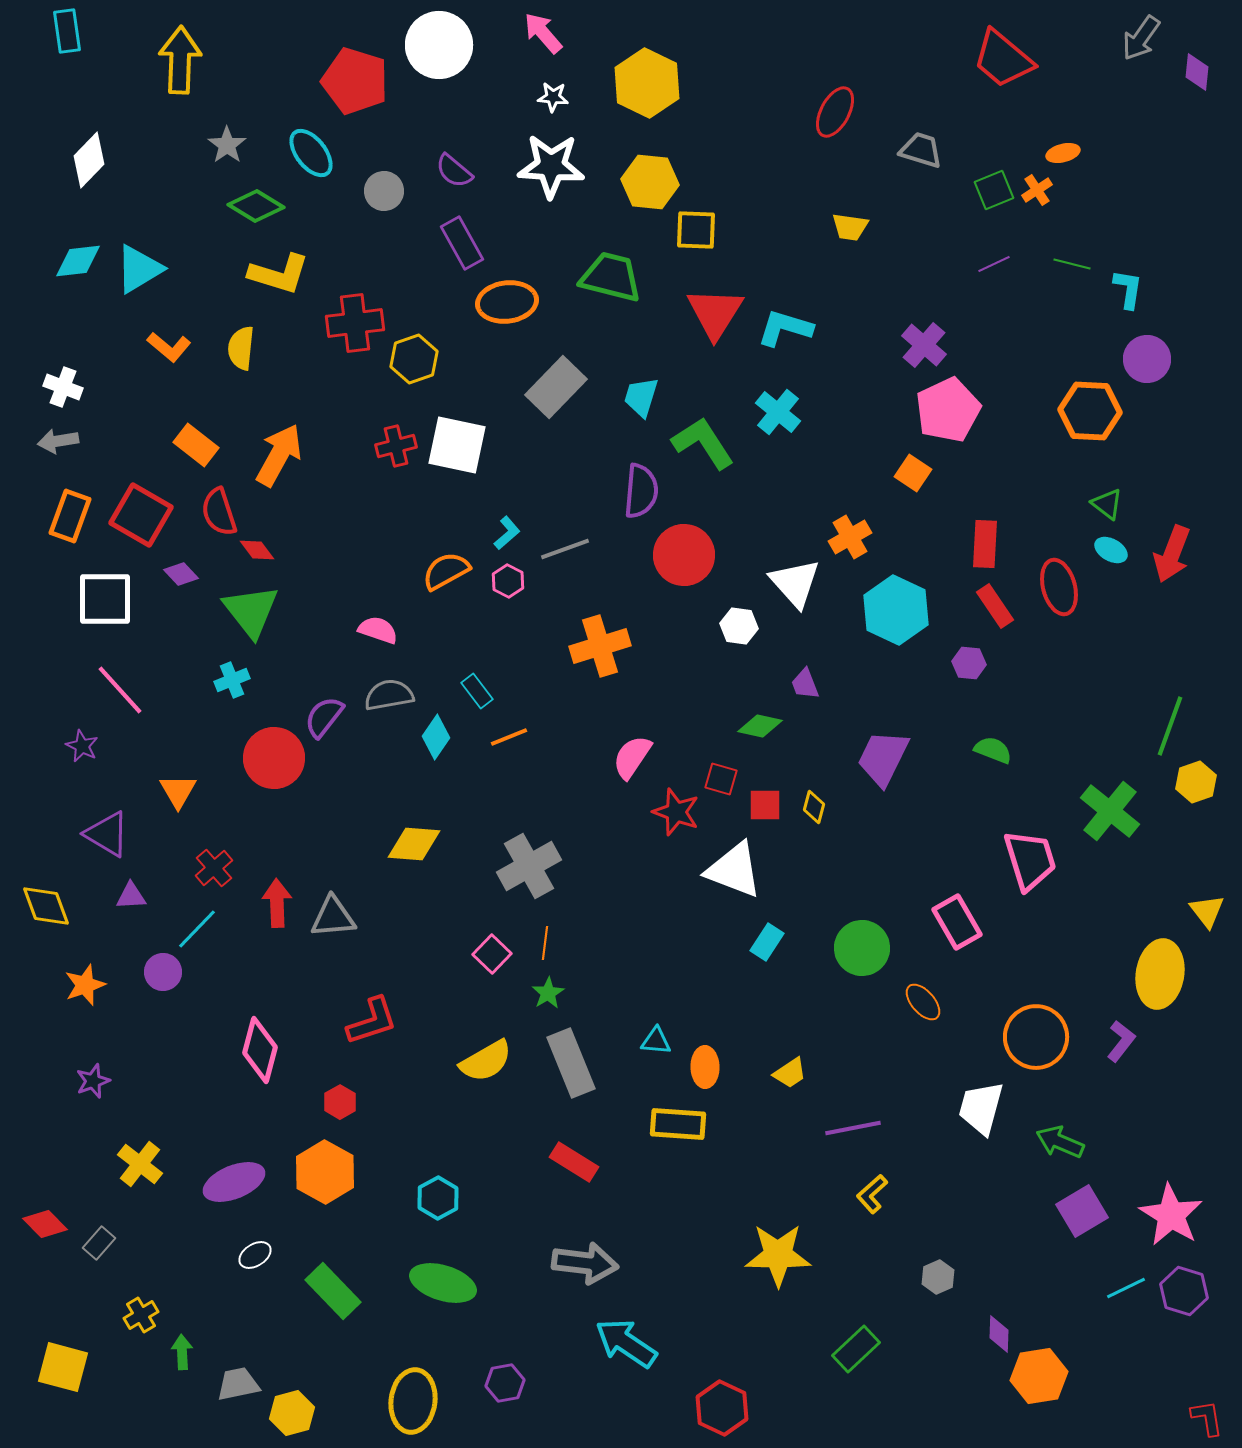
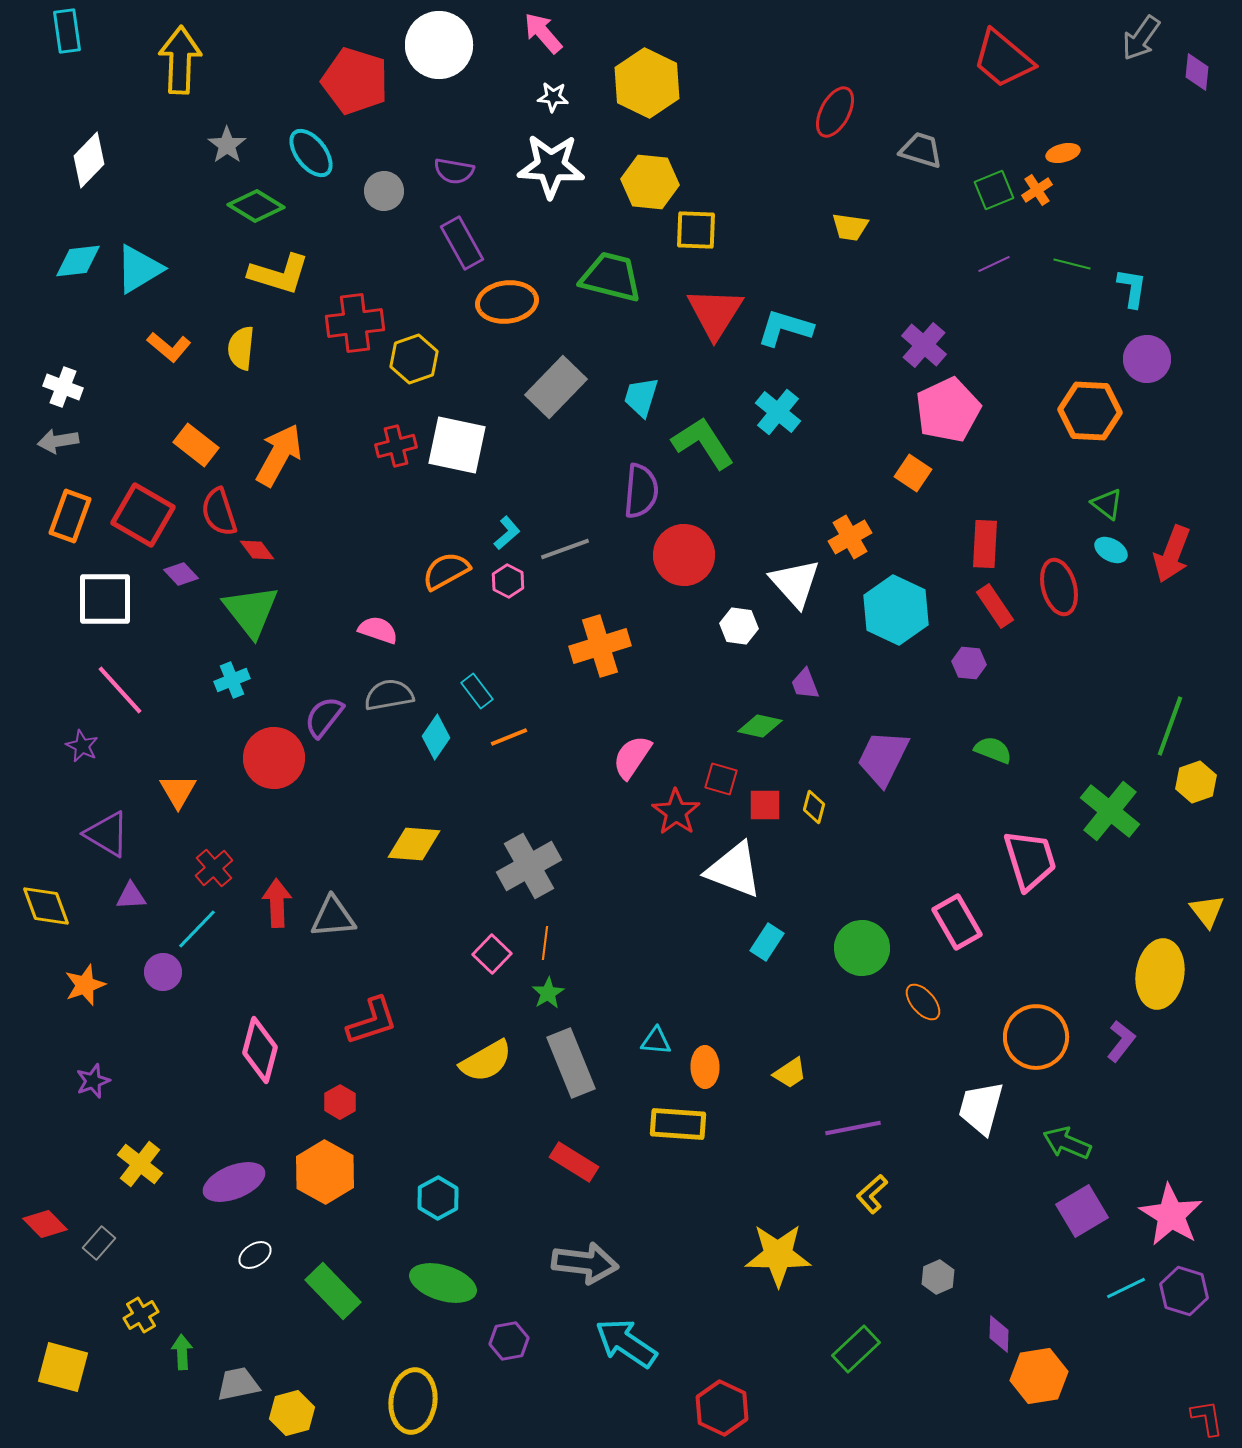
purple semicircle at (454, 171): rotated 30 degrees counterclockwise
cyan L-shape at (1128, 289): moved 4 px right, 1 px up
red square at (141, 515): moved 2 px right
red star at (676, 812): rotated 15 degrees clockwise
green arrow at (1060, 1142): moved 7 px right, 1 px down
purple hexagon at (505, 1383): moved 4 px right, 42 px up
